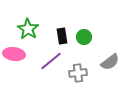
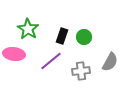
black rectangle: rotated 28 degrees clockwise
gray semicircle: rotated 24 degrees counterclockwise
gray cross: moved 3 px right, 2 px up
